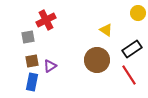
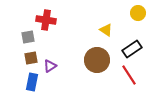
red cross: rotated 36 degrees clockwise
brown square: moved 1 px left, 3 px up
